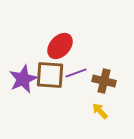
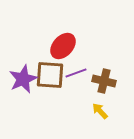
red ellipse: moved 3 px right
